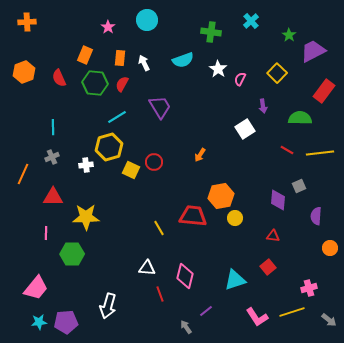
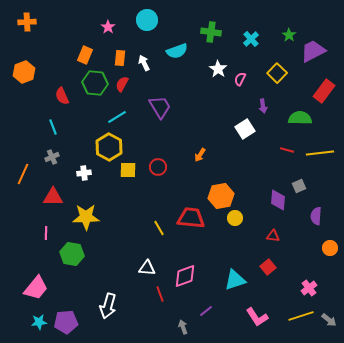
cyan cross at (251, 21): moved 18 px down
cyan semicircle at (183, 60): moved 6 px left, 9 px up
red semicircle at (59, 78): moved 3 px right, 18 px down
cyan line at (53, 127): rotated 21 degrees counterclockwise
yellow hexagon at (109, 147): rotated 16 degrees counterclockwise
red line at (287, 150): rotated 16 degrees counterclockwise
red circle at (154, 162): moved 4 px right, 5 px down
white cross at (86, 165): moved 2 px left, 8 px down
yellow square at (131, 170): moved 3 px left; rotated 24 degrees counterclockwise
red trapezoid at (193, 216): moved 2 px left, 2 px down
green hexagon at (72, 254): rotated 10 degrees clockwise
pink diamond at (185, 276): rotated 55 degrees clockwise
pink cross at (309, 288): rotated 21 degrees counterclockwise
yellow line at (292, 312): moved 9 px right, 4 px down
gray arrow at (186, 327): moved 3 px left; rotated 16 degrees clockwise
